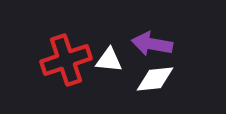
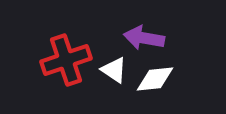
purple arrow: moved 8 px left, 6 px up
white triangle: moved 5 px right, 10 px down; rotated 28 degrees clockwise
